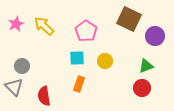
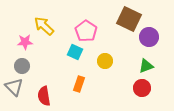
pink star: moved 9 px right, 18 px down; rotated 21 degrees clockwise
purple circle: moved 6 px left, 1 px down
cyan square: moved 2 px left, 6 px up; rotated 28 degrees clockwise
